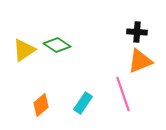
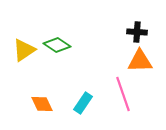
orange triangle: rotated 20 degrees clockwise
orange diamond: moved 1 px right, 1 px up; rotated 75 degrees counterclockwise
